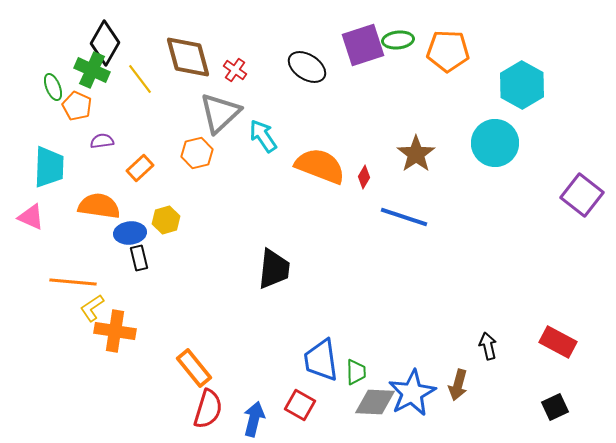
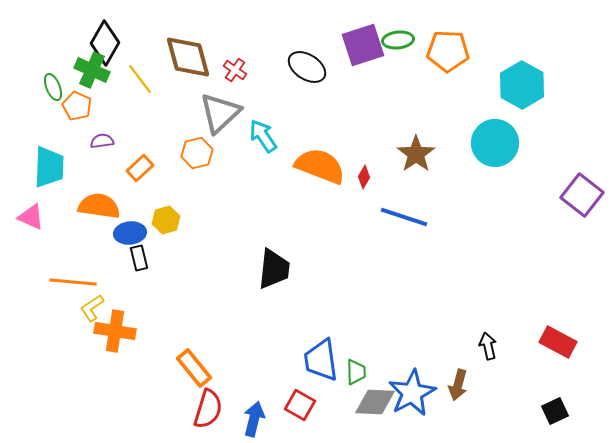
black square at (555, 407): moved 4 px down
